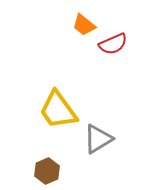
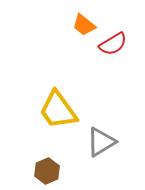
red semicircle: rotated 8 degrees counterclockwise
gray triangle: moved 3 px right, 3 px down
